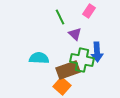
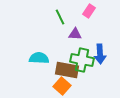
purple triangle: rotated 40 degrees counterclockwise
blue arrow: moved 3 px right, 2 px down
brown rectangle: moved 1 px left; rotated 30 degrees clockwise
